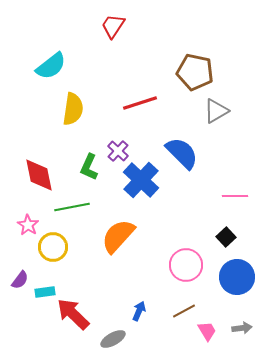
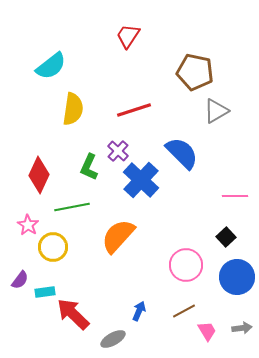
red trapezoid: moved 15 px right, 10 px down
red line: moved 6 px left, 7 px down
red diamond: rotated 36 degrees clockwise
